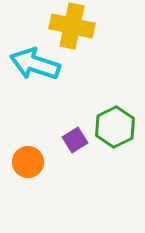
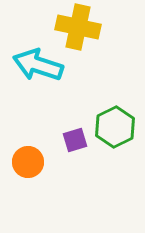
yellow cross: moved 6 px right, 1 px down
cyan arrow: moved 3 px right, 1 px down
purple square: rotated 15 degrees clockwise
